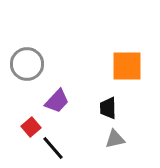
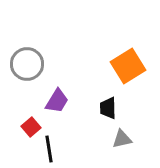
orange square: moved 1 px right; rotated 32 degrees counterclockwise
purple trapezoid: rotated 12 degrees counterclockwise
gray triangle: moved 7 px right
black line: moved 4 px left, 1 px down; rotated 32 degrees clockwise
